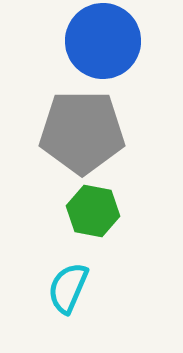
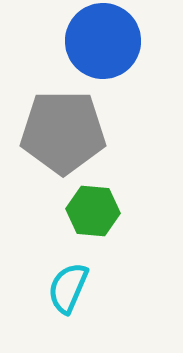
gray pentagon: moved 19 px left
green hexagon: rotated 6 degrees counterclockwise
